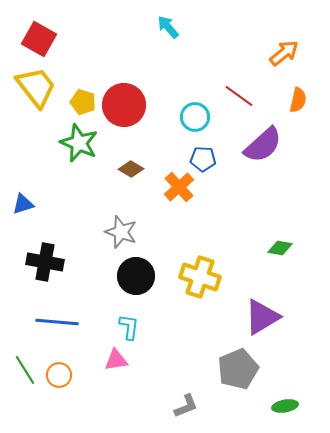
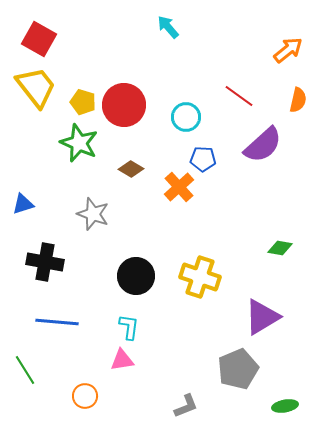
orange arrow: moved 4 px right, 3 px up
cyan circle: moved 9 px left
gray star: moved 28 px left, 18 px up
pink triangle: moved 6 px right
orange circle: moved 26 px right, 21 px down
